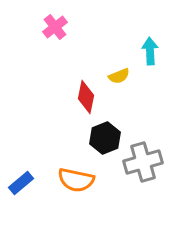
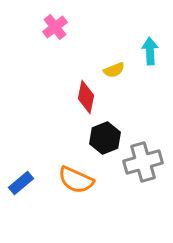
yellow semicircle: moved 5 px left, 6 px up
orange semicircle: rotated 12 degrees clockwise
